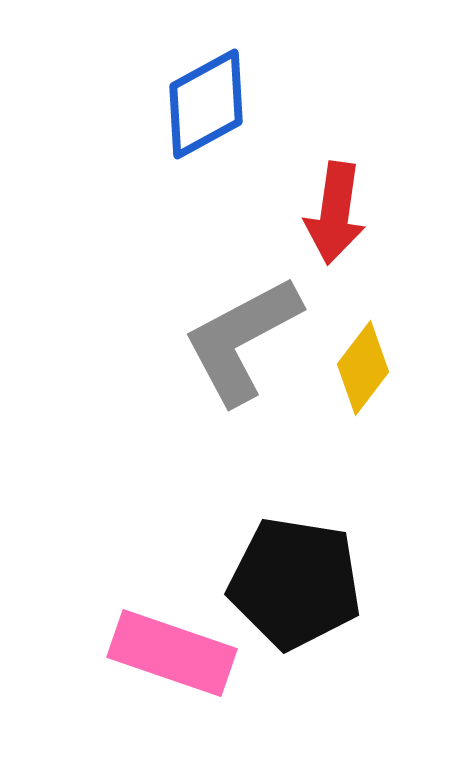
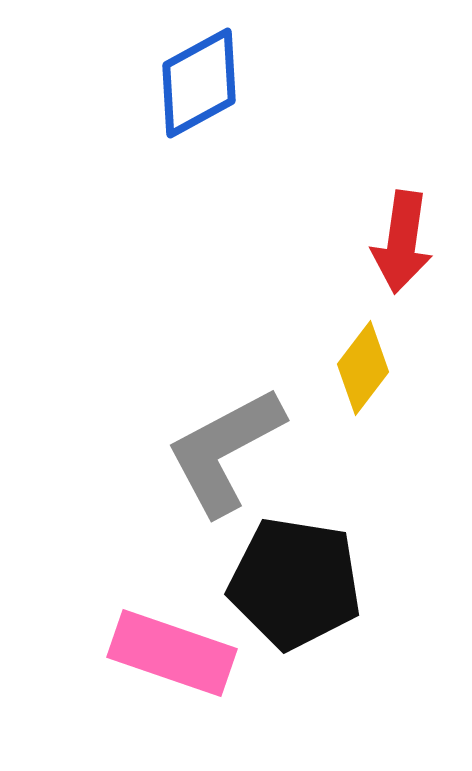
blue diamond: moved 7 px left, 21 px up
red arrow: moved 67 px right, 29 px down
gray L-shape: moved 17 px left, 111 px down
